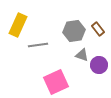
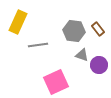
yellow rectangle: moved 3 px up
gray hexagon: rotated 15 degrees clockwise
